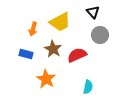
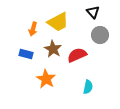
yellow trapezoid: moved 2 px left
